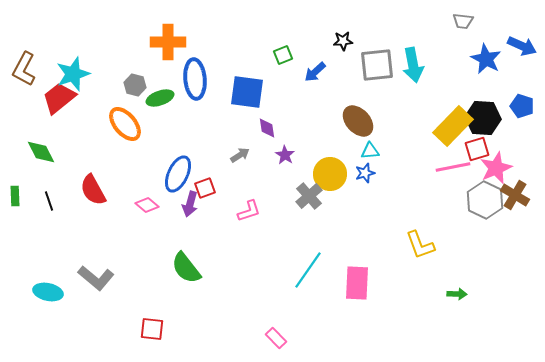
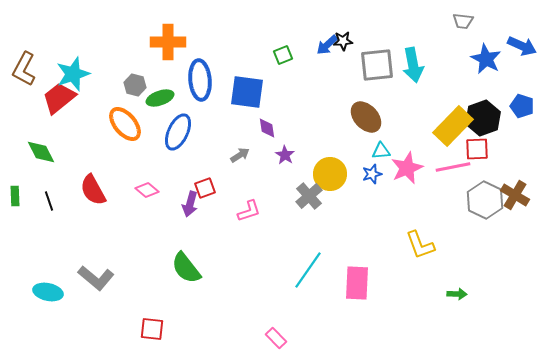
blue arrow at (315, 72): moved 12 px right, 27 px up
blue ellipse at (195, 79): moved 5 px right, 1 px down
black hexagon at (483, 118): rotated 24 degrees counterclockwise
brown ellipse at (358, 121): moved 8 px right, 4 px up
red square at (477, 149): rotated 15 degrees clockwise
cyan triangle at (370, 151): moved 11 px right
pink star at (496, 168): moved 89 px left
blue star at (365, 173): moved 7 px right, 1 px down
blue ellipse at (178, 174): moved 42 px up
pink diamond at (147, 205): moved 15 px up
